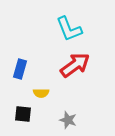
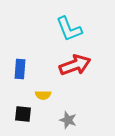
red arrow: rotated 16 degrees clockwise
blue rectangle: rotated 12 degrees counterclockwise
yellow semicircle: moved 2 px right, 2 px down
